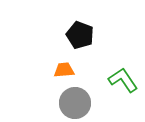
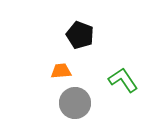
orange trapezoid: moved 3 px left, 1 px down
